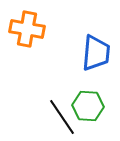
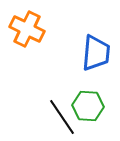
orange cross: rotated 16 degrees clockwise
